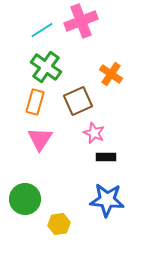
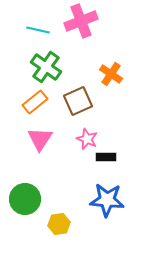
cyan line: moved 4 px left; rotated 45 degrees clockwise
orange rectangle: rotated 35 degrees clockwise
pink star: moved 7 px left, 6 px down
